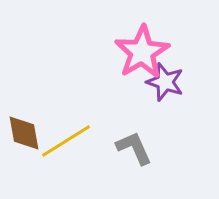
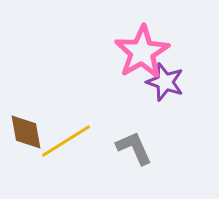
brown diamond: moved 2 px right, 1 px up
